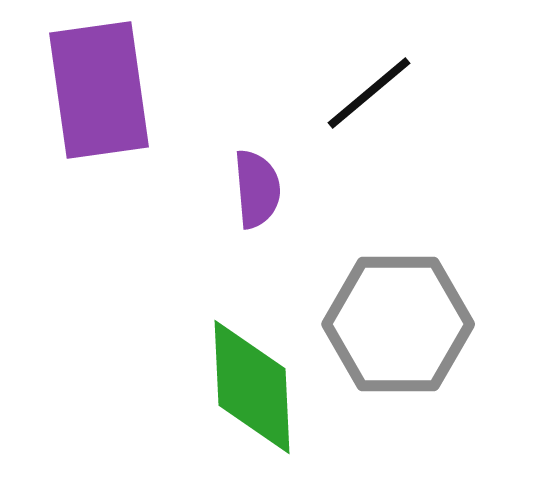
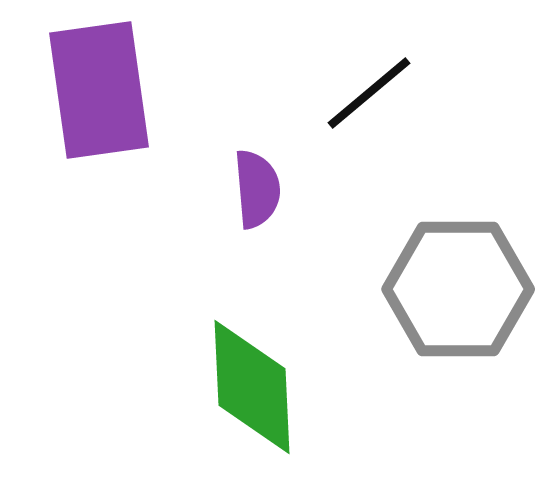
gray hexagon: moved 60 px right, 35 px up
